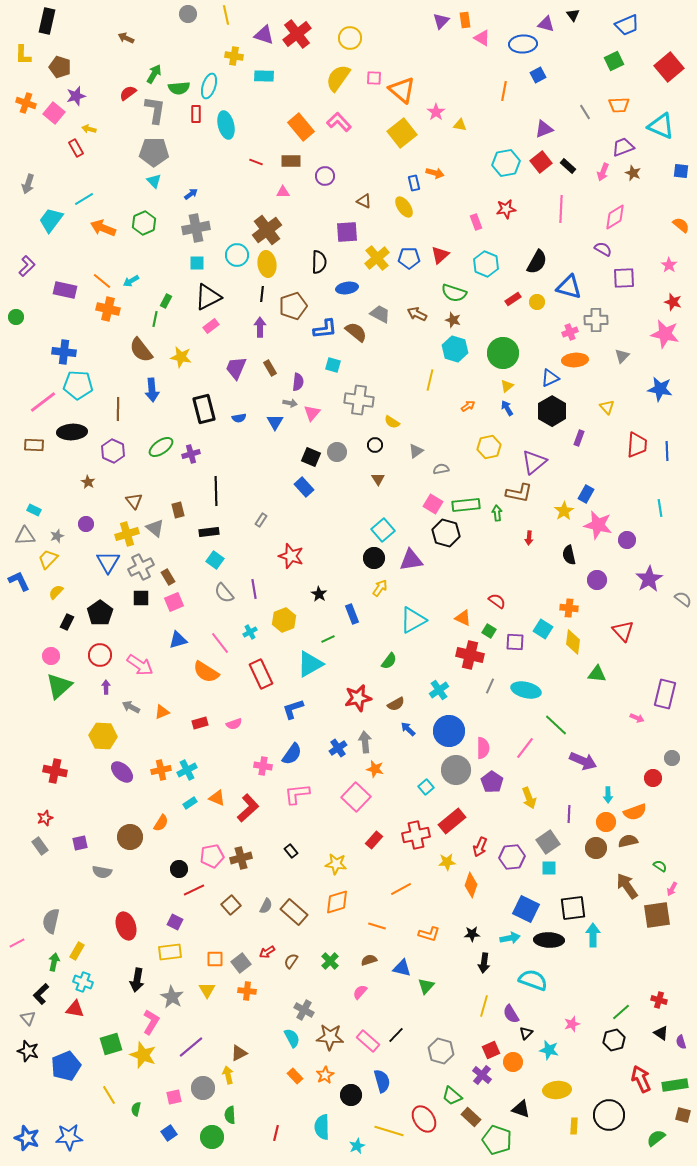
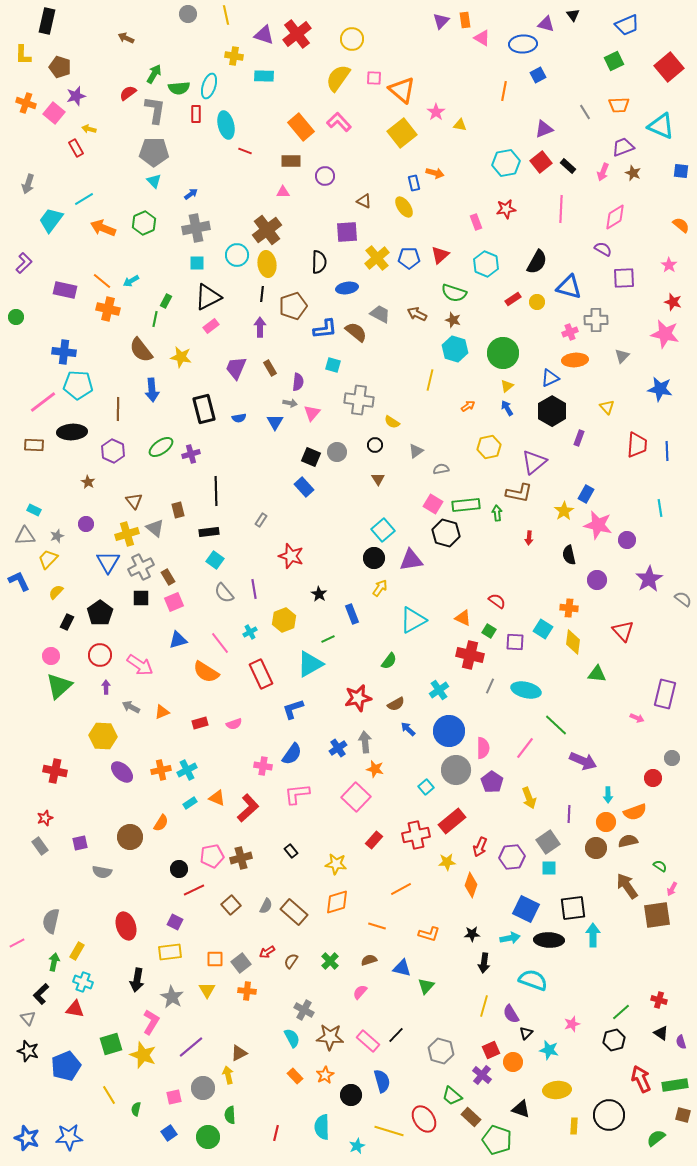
yellow circle at (350, 38): moved 2 px right, 1 px down
red line at (256, 162): moved 11 px left, 11 px up
purple L-shape at (27, 266): moved 3 px left, 3 px up
green circle at (212, 1137): moved 4 px left
